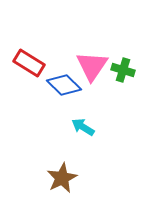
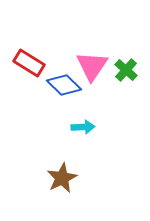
green cross: moved 3 px right; rotated 25 degrees clockwise
cyan arrow: rotated 145 degrees clockwise
